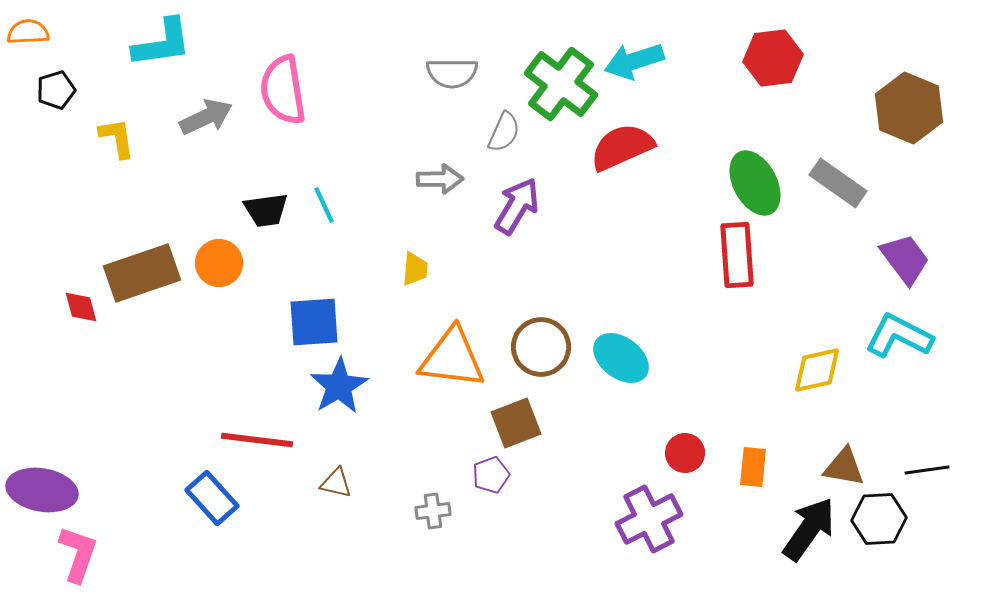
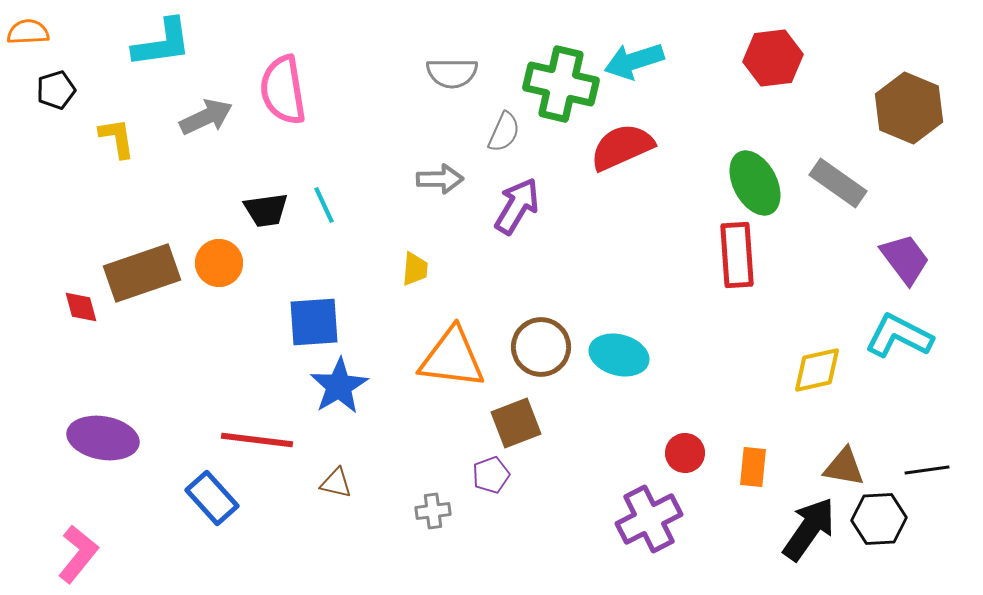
green cross at (561, 84): rotated 24 degrees counterclockwise
cyan ellipse at (621, 358): moved 2 px left, 3 px up; rotated 22 degrees counterclockwise
purple ellipse at (42, 490): moved 61 px right, 52 px up
pink L-shape at (78, 554): rotated 20 degrees clockwise
